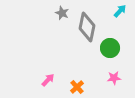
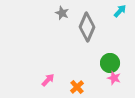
gray diamond: rotated 12 degrees clockwise
green circle: moved 15 px down
pink star: rotated 24 degrees clockwise
